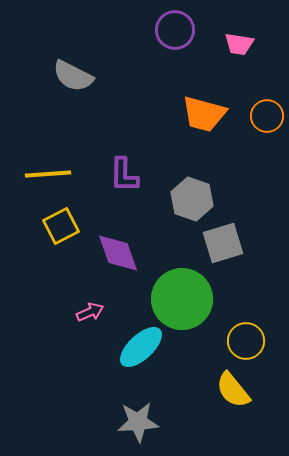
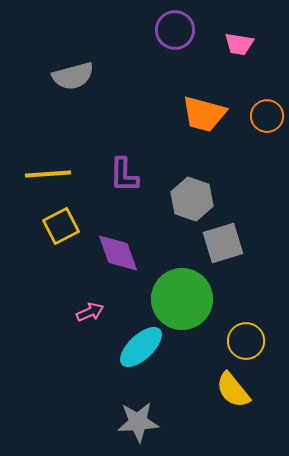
gray semicircle: rotated 42 degrees counterclockwise
